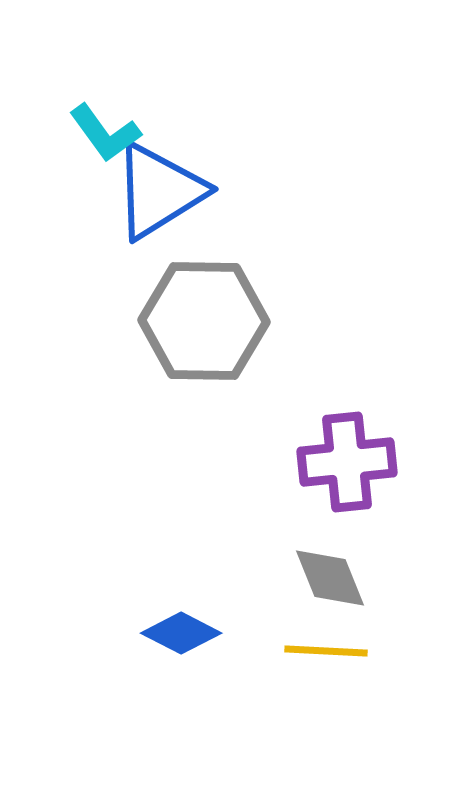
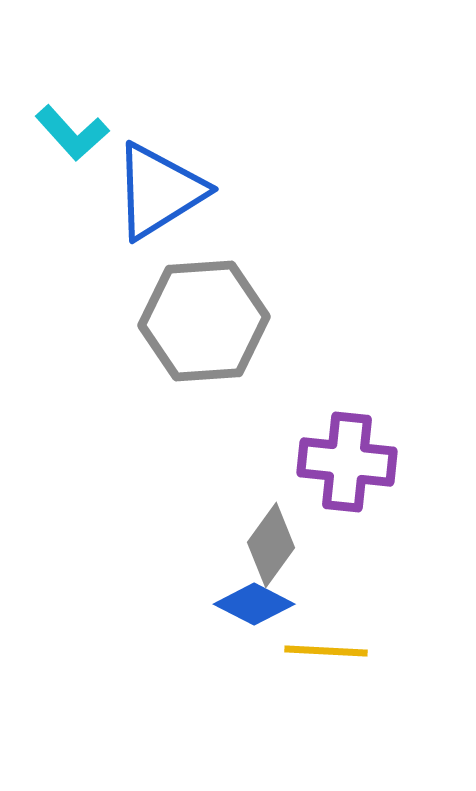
cyan L-shape: moved 33 px left; rotated 6 degrees counterclockwise
gray hexagon: rotated 5 degrees counterclockwise
purple cross: rotated 12 degrees clockwise
gray diamond: moved 59 px left, 33 px up; rotated 58 degrees clockwise
blue diamond: moved 73 px right, 29 px up
